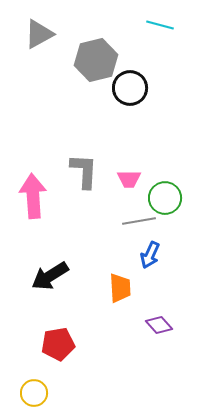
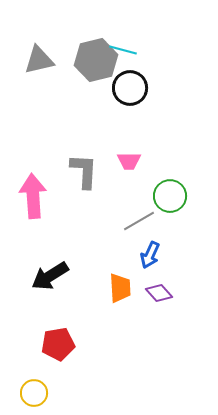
cyan line: moved 37 px left, 25 px down
gray triangle: moved 26 px down; rotated 16 degrees clockwise
pink trapezoid: moved 18 px up
green circle: moved 5 px right, 2 px up
gray line: rotated 20 degrees counterclockwise
purple diamond: moved 32 px up
